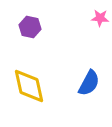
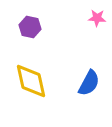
pink star: moved 3 px left
yellow diamond: moved 2 px right, 5 px up
